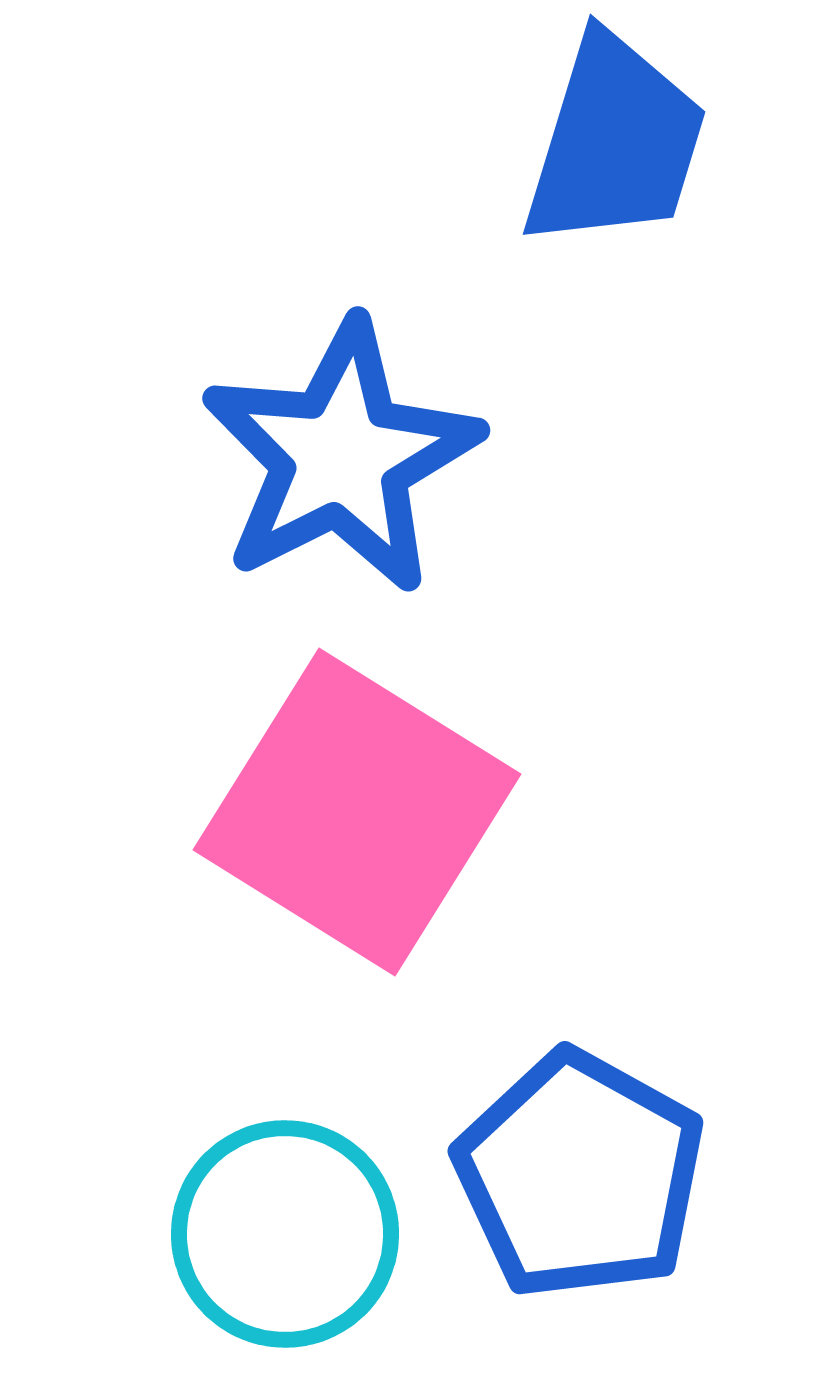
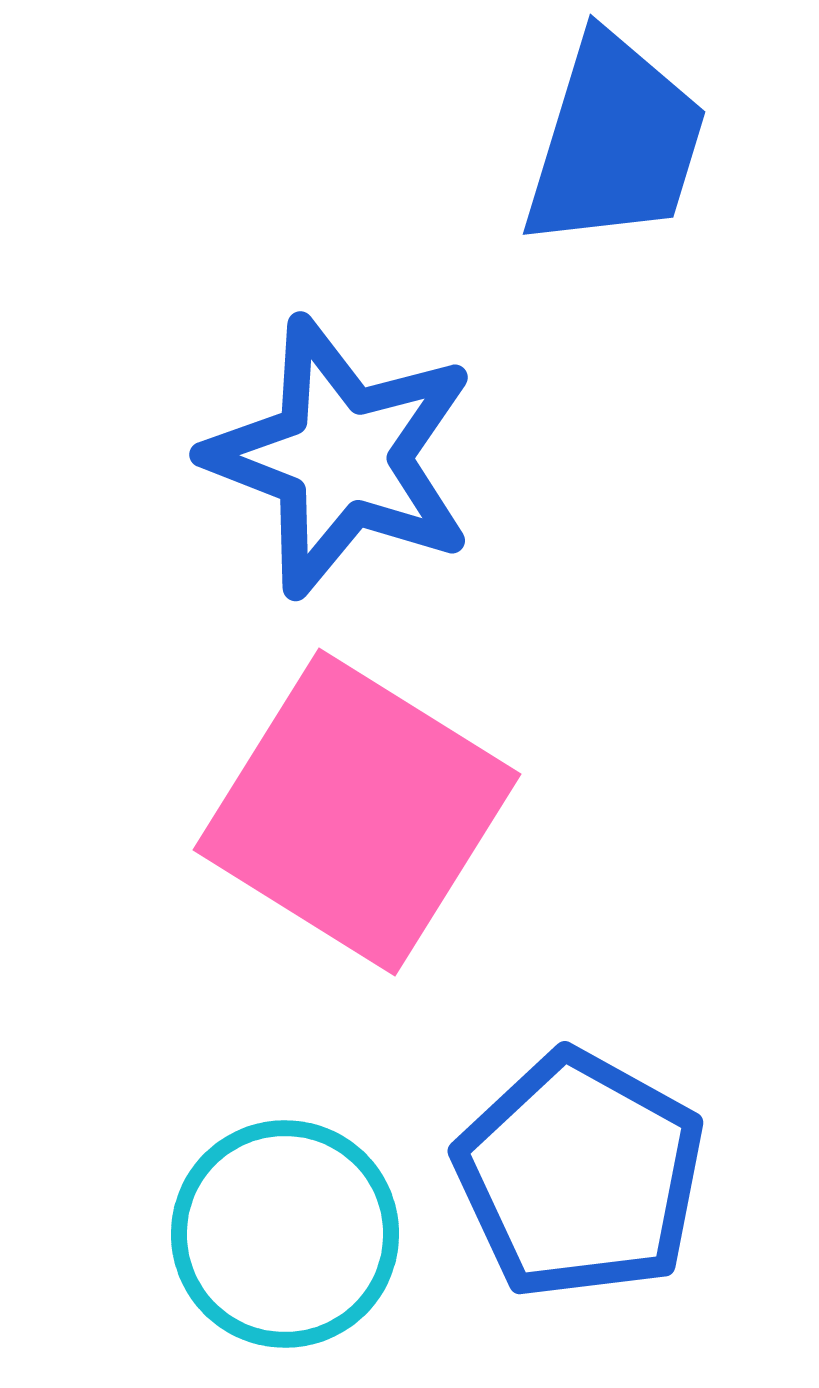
blue star: rotated 24 degrees counterclockwise
